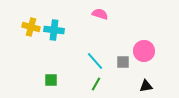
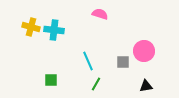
cyan line: moved 7 px left; rotated 18 degrees clockwise
